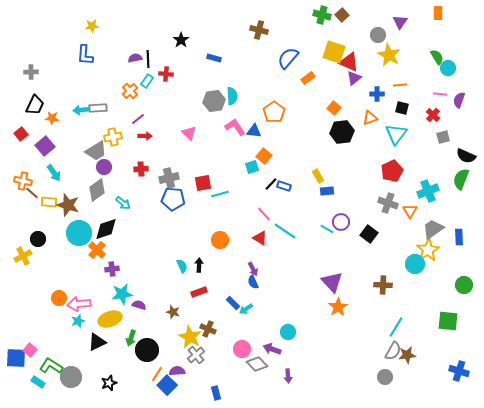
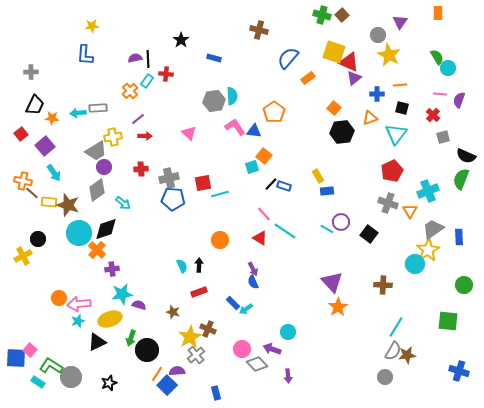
cyan arrow at (81, 110): moved 3 px left, 3 px down
yellow star at (190, 337): rotated 15 degrees clockwise
